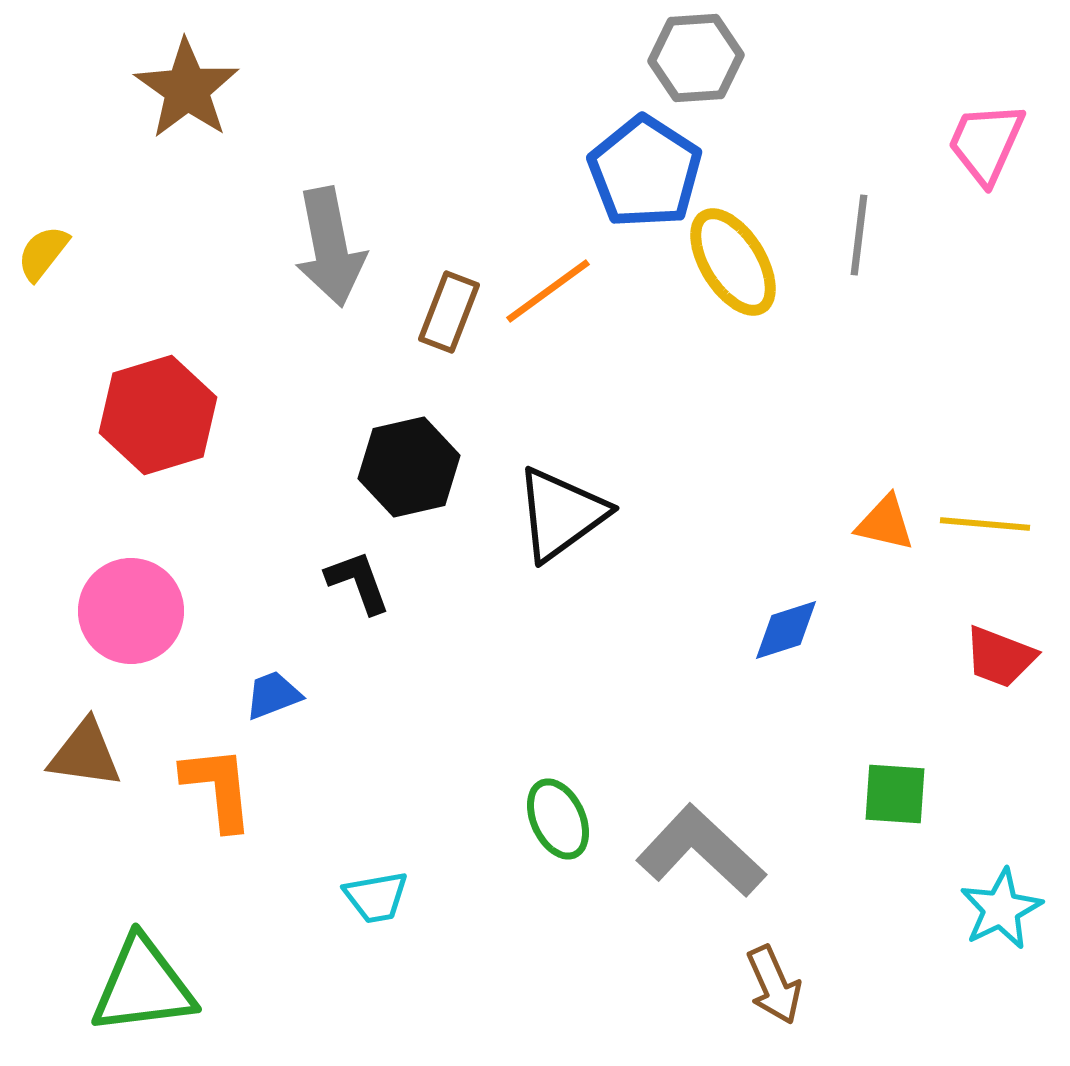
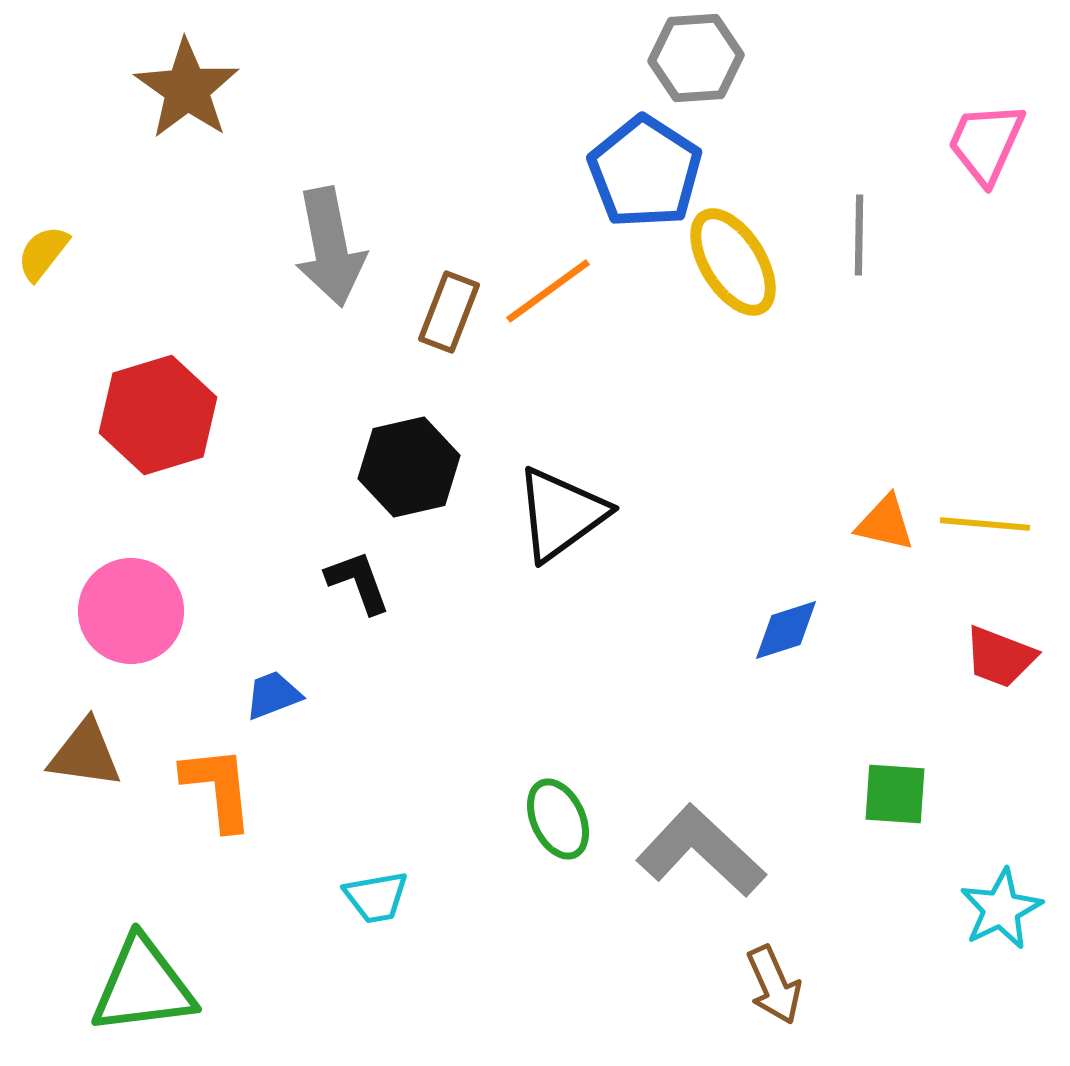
gray line: rotated 6 degrees counterclockwise
